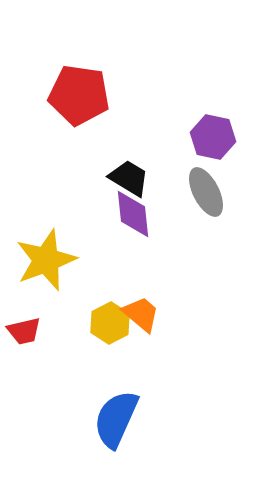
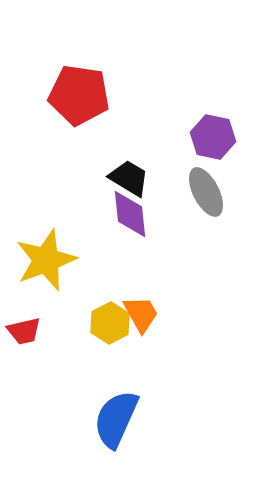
purple diamond: moved 3 px left
orange trapezoid: rotated 21 degrees clockwise
